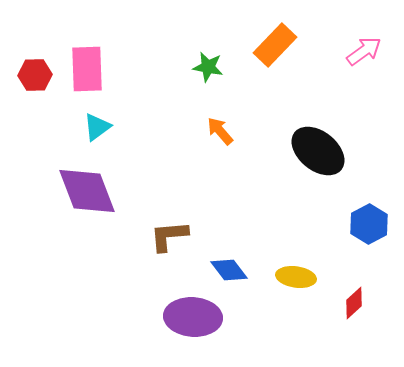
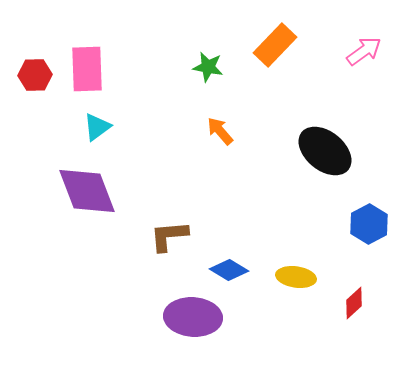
black ellipse: moved 7 px right
blue diamond: rotated 21 degrees counterclockwise
